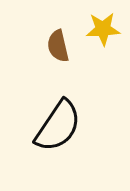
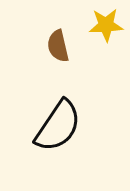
yellow star: moved 3 px right, 4 px up
